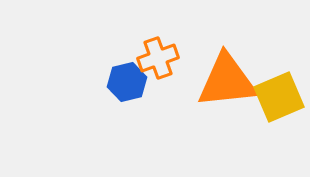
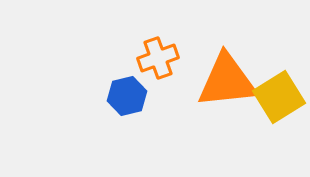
blue hexagon: moved 14 px down
yellow square: rotated 9 degrees counterclockwise
